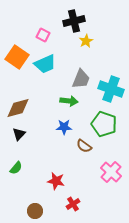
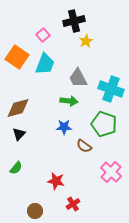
pink square: rotated 24 degrees clockwise
cyan trapezoid: rotated 45 degrees counterclockwise
gray trapezoid: moved 3 px left, 1 px up; rotated 130 degrees clockwise
